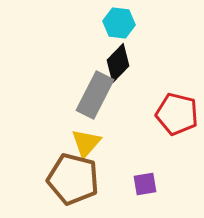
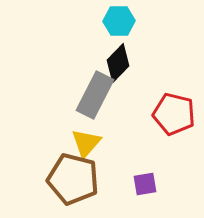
cyan hexagon: moved 2 px up; rotated 8 degrees counterclockwise
red pentagon: moved 3 px left
